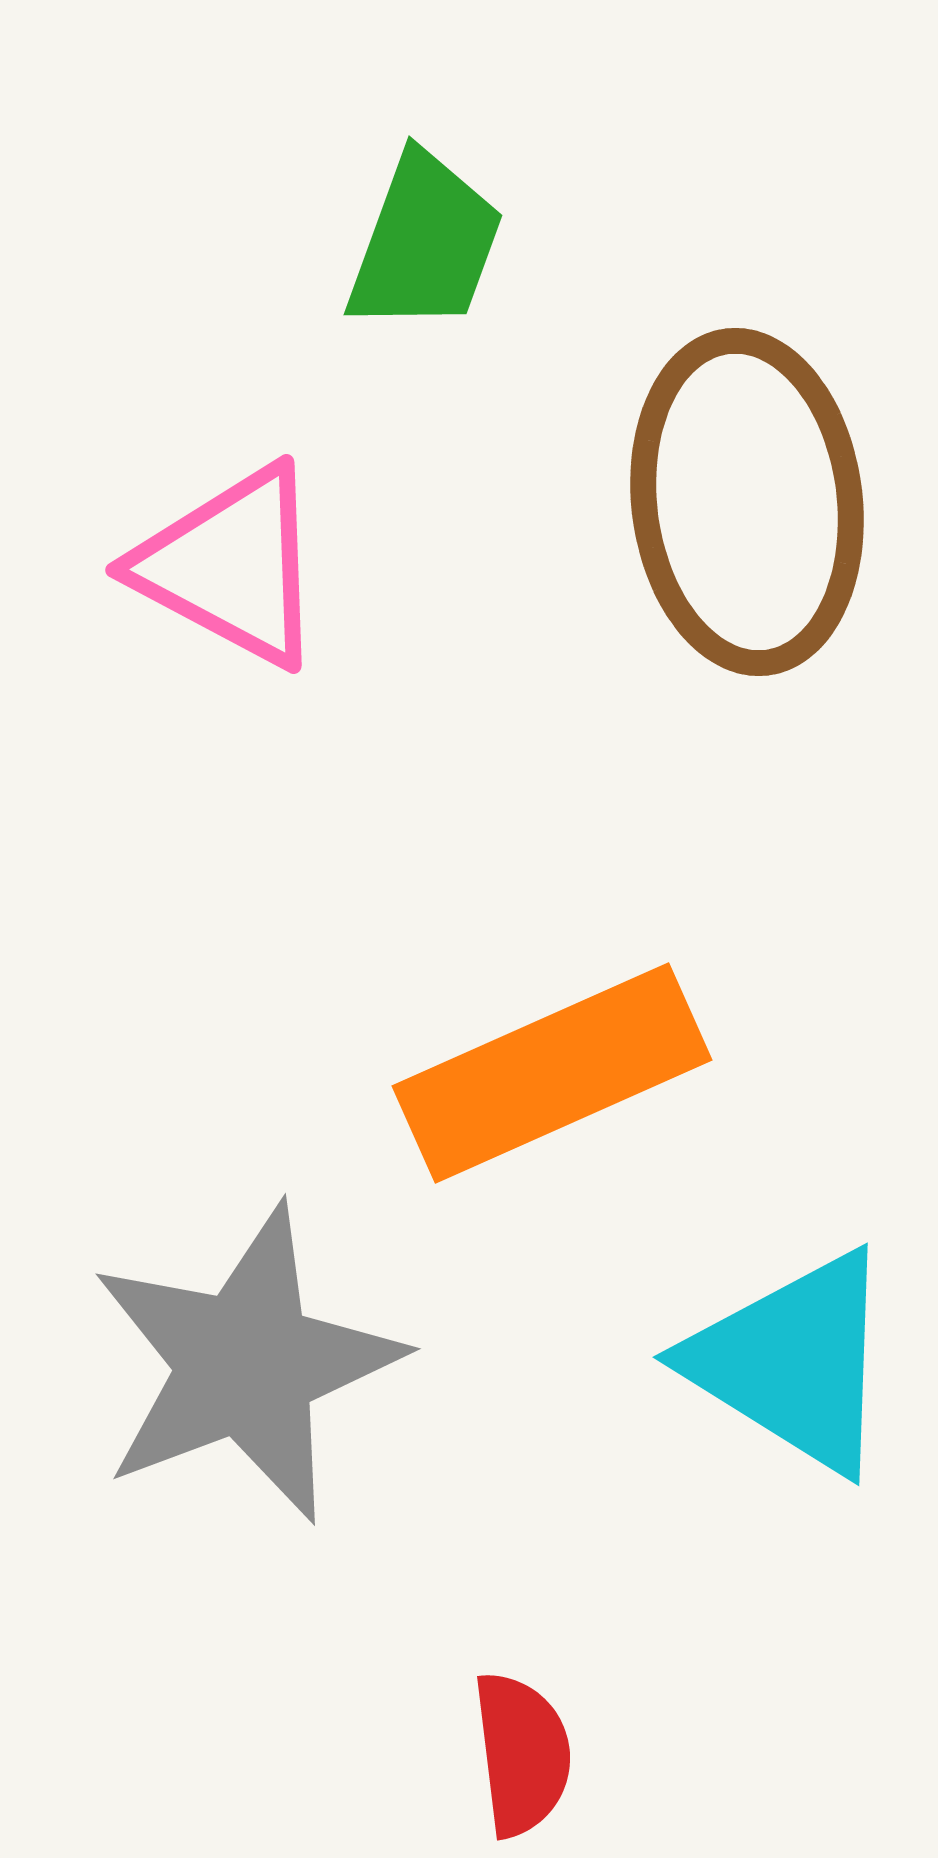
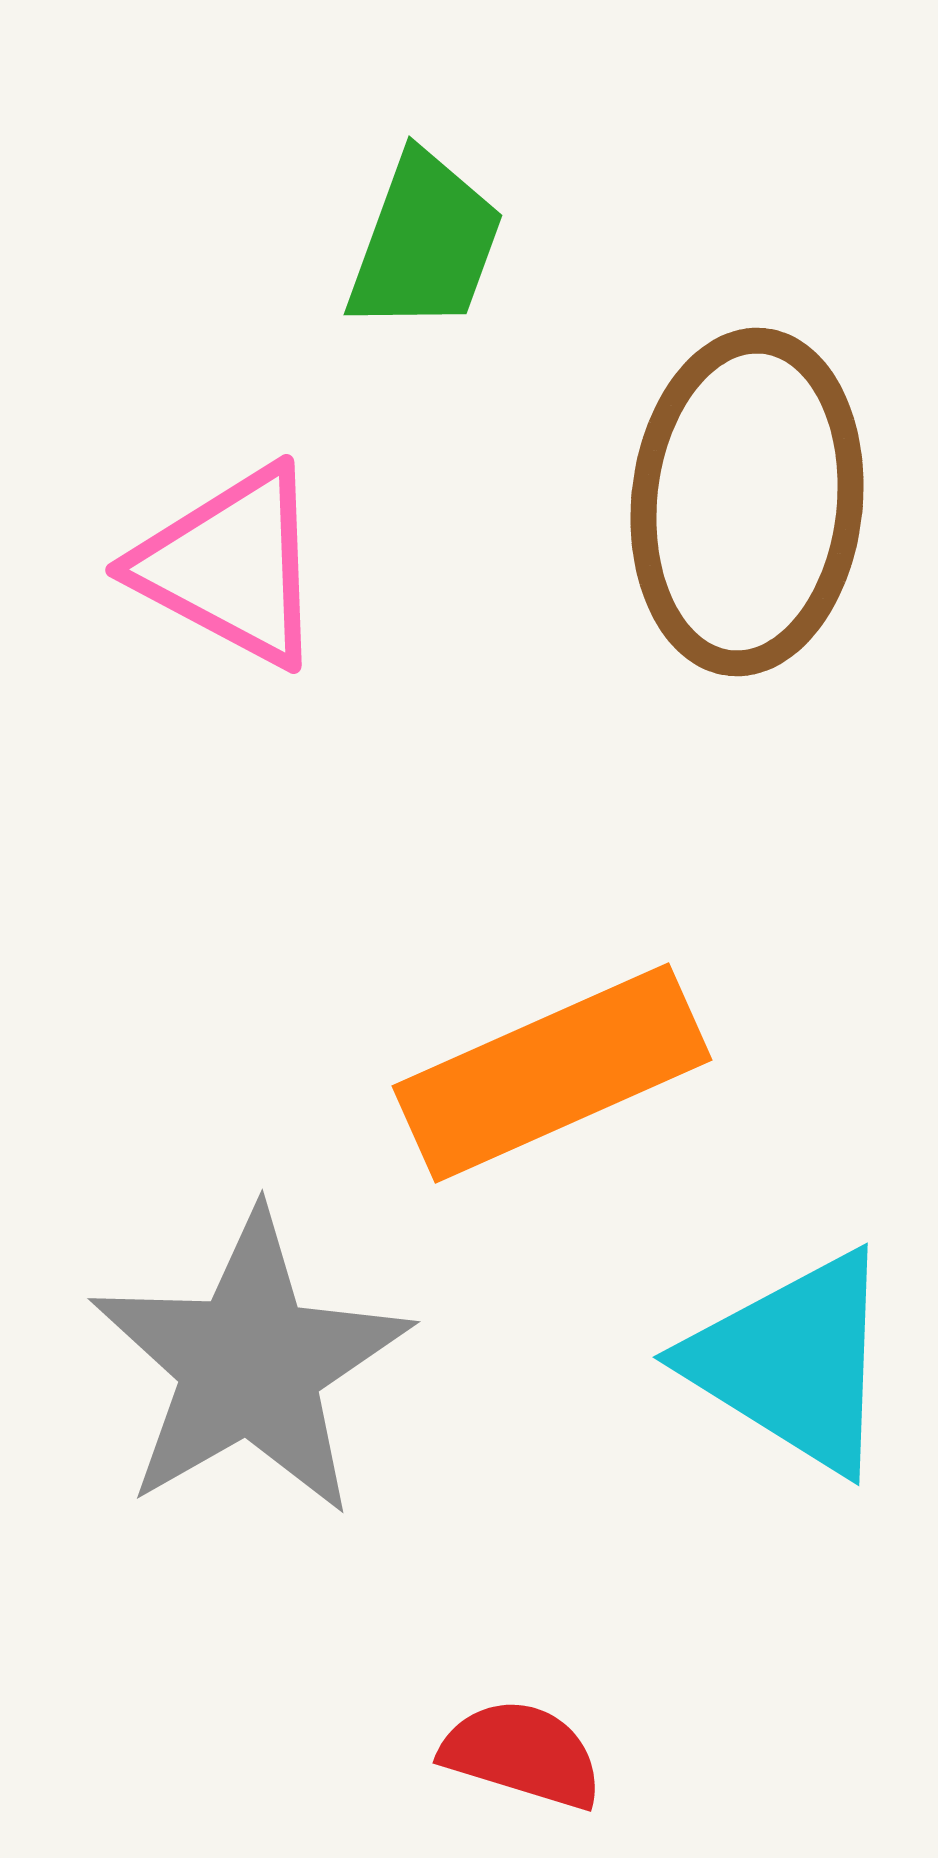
brown ellipse: rotated 13 degrees clockwise
gray star: moved 4 px right; rotated 9 degrees counterclockwise
red semicircle: rotated 66 degrees counterclockwise
